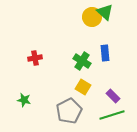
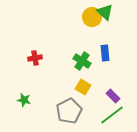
green line: rotated 20 degrees counterclockwise
